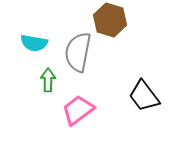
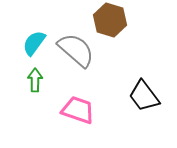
cyan semicircle: rotated 116 degrees clockwise
gray semicircle: moved 2 px left, 2 px up; rotated 120 degrees clockwise
green arrow: moved 13 px left
pink trapezoid: rotated 56 degrees clockwise
